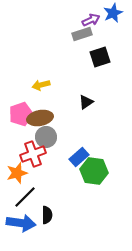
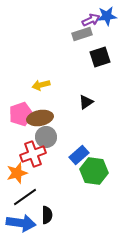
blue star: moved 6 px left, 3 px down; rotated 18 degrees clockwise
blue rectangle: moved 2 px up
black line: rotated 10 degrees clockwise
